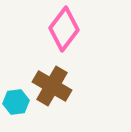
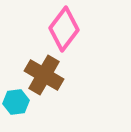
brown cross: moved 8 px left, 11 px up
